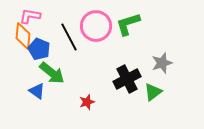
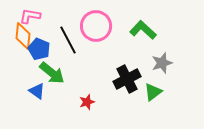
green L-shape: moved 15 px right, 6 px down; rotated 60 degrees clockwise
black line: moved 1 px left, 3 px down
